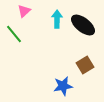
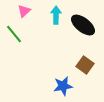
cyan arrow: moved 1 px left, 4 px up
brown square: rotated 24 degrees counterclockwise
